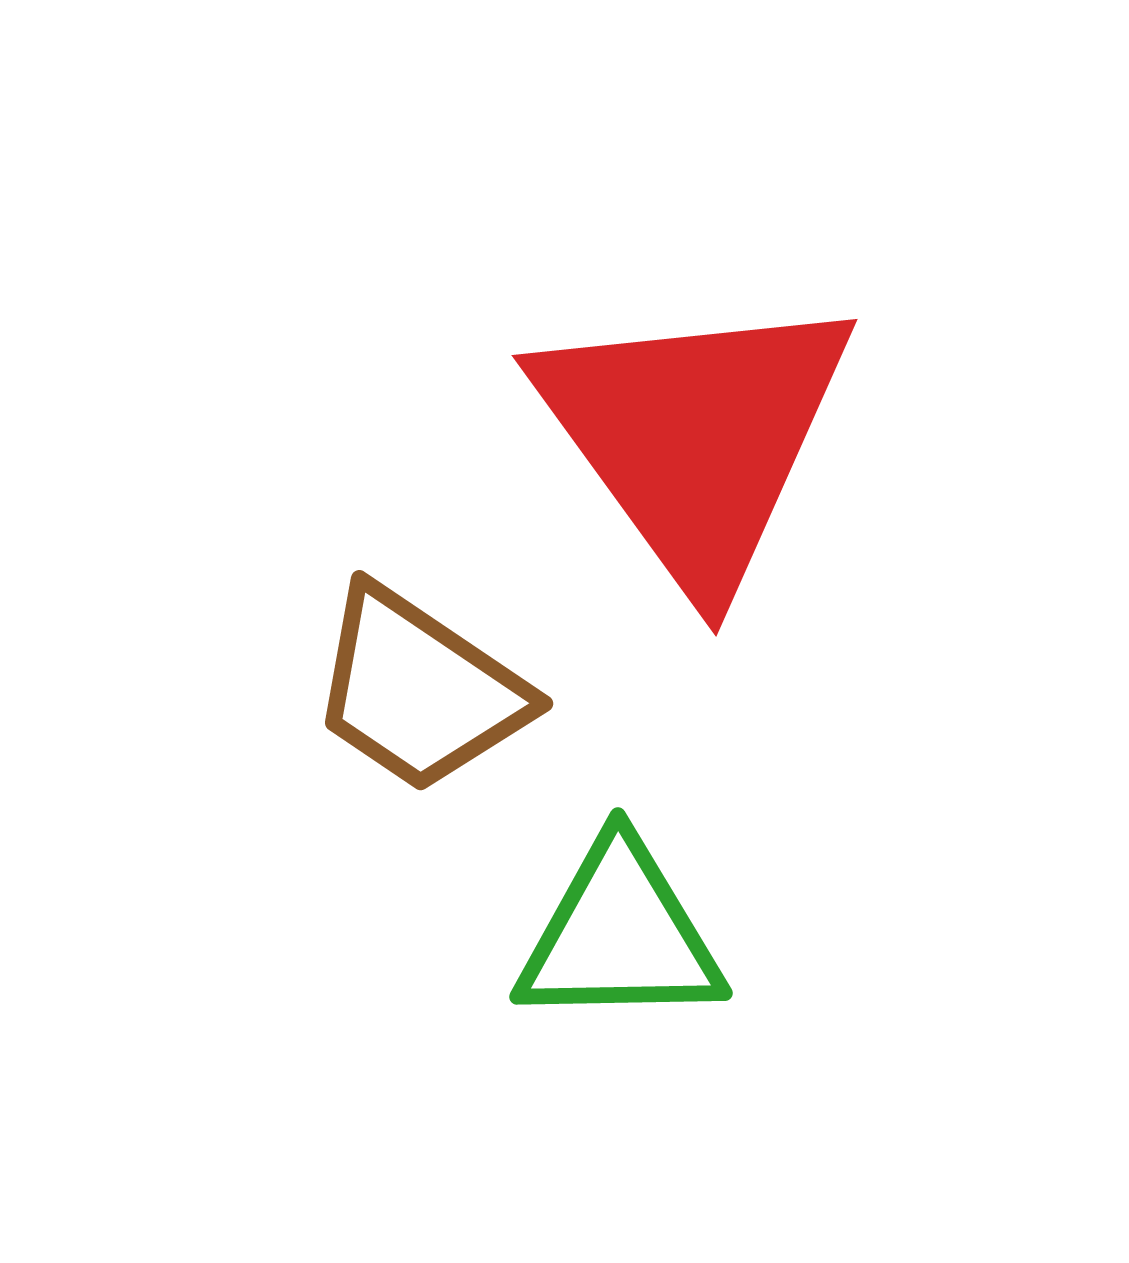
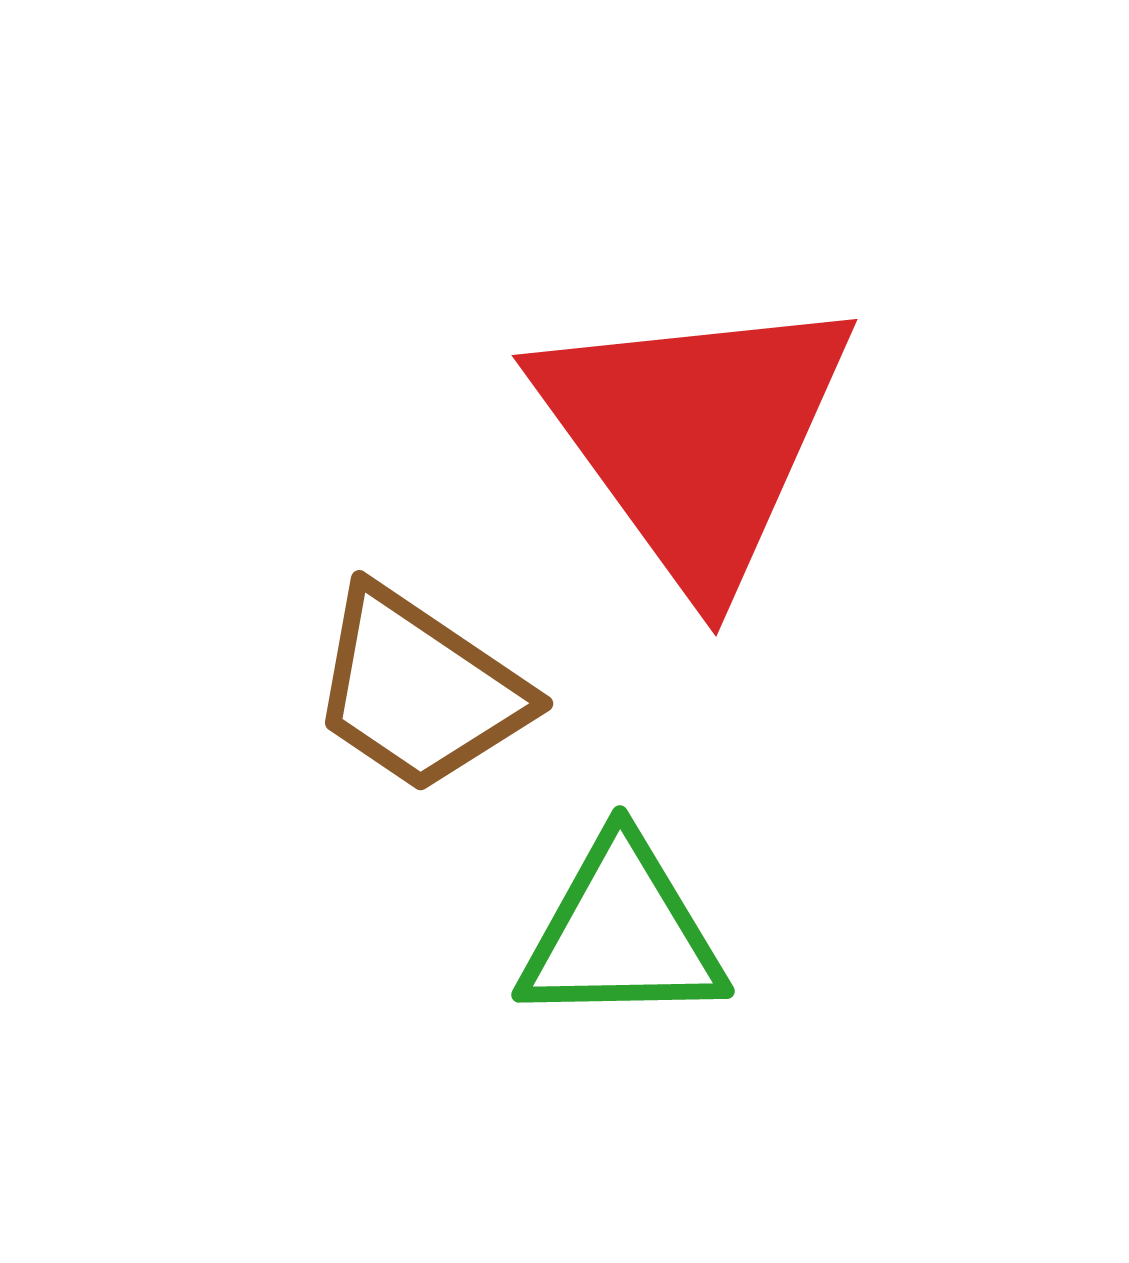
green triangle: moved 2 px right, 2 px up
